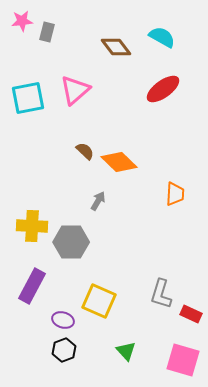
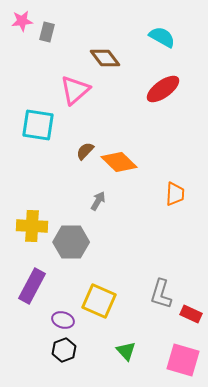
brown diamond: moved 11 px left, 11 px down
cyan square: moved 10 px right, 27 px down; rotated 20 degrees clockwise
brown semicircle: rotated 90 degrees counterclockwise
